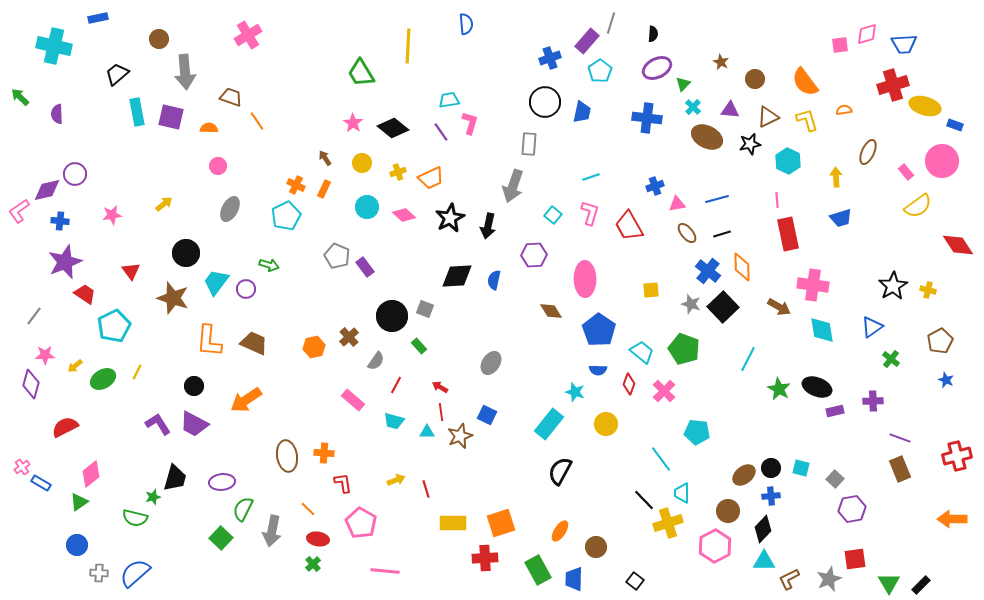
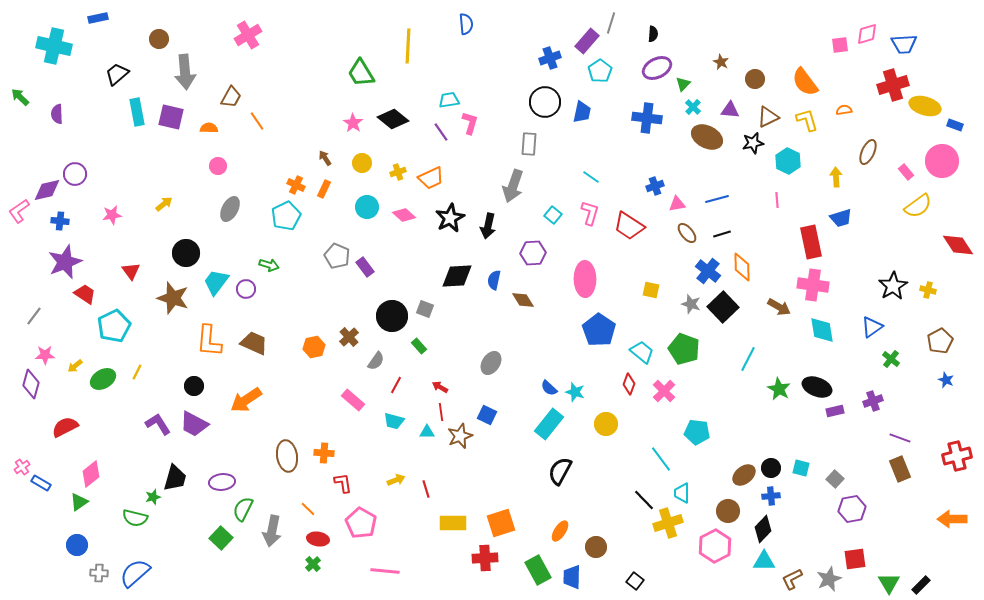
brown trapezoid at (231, 97): rotated 100 degrees clockwise
black diamond at (393, 128): moved 9 px up
black star at (750, 144): moved 3 px right, 1 px up
cyan line at (591, 177): rotated 54 degrees clockwise
red trapezoid at (629, 226): rotated 28 degrees counterclockwise
red rectangle at (788, 234): moved 23 px right, 8 px down
purple hexagon at (534, 255): moved 1 px left, 2 px up
yellow square at (651, 290): rotated 18 degrees clockwise
brown diamond at (551, 311): moved 28 px left, 11 px up
blue semicircle at (598, 370): moved 49 px left, 18 px down; rotated 42 degrees clockwise
purple cross at (873, 401): rotated 18 degrees counterclockwise
blue trapezoid at (574, 579): moved 2 px left, 2 px up
brown L-shape at (789, 579): moved 3 px right
